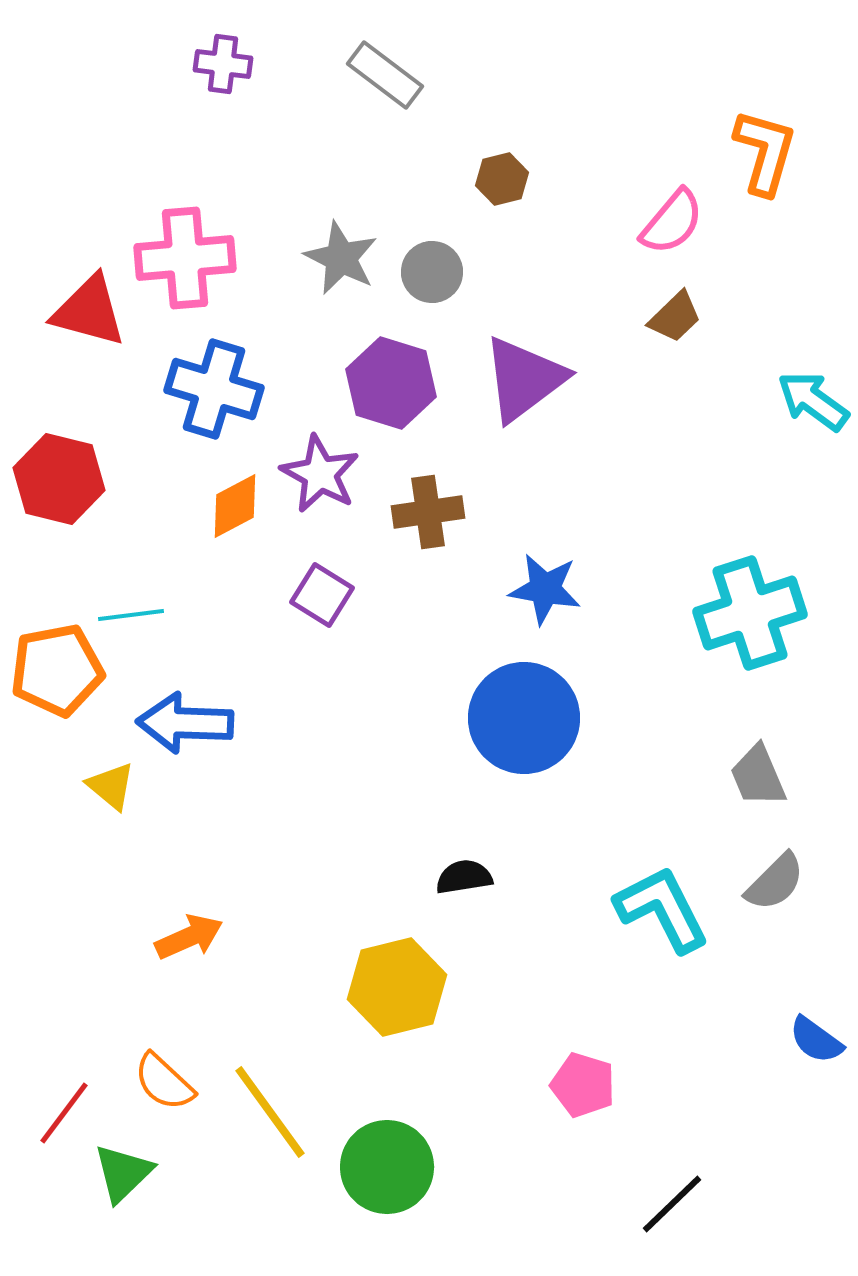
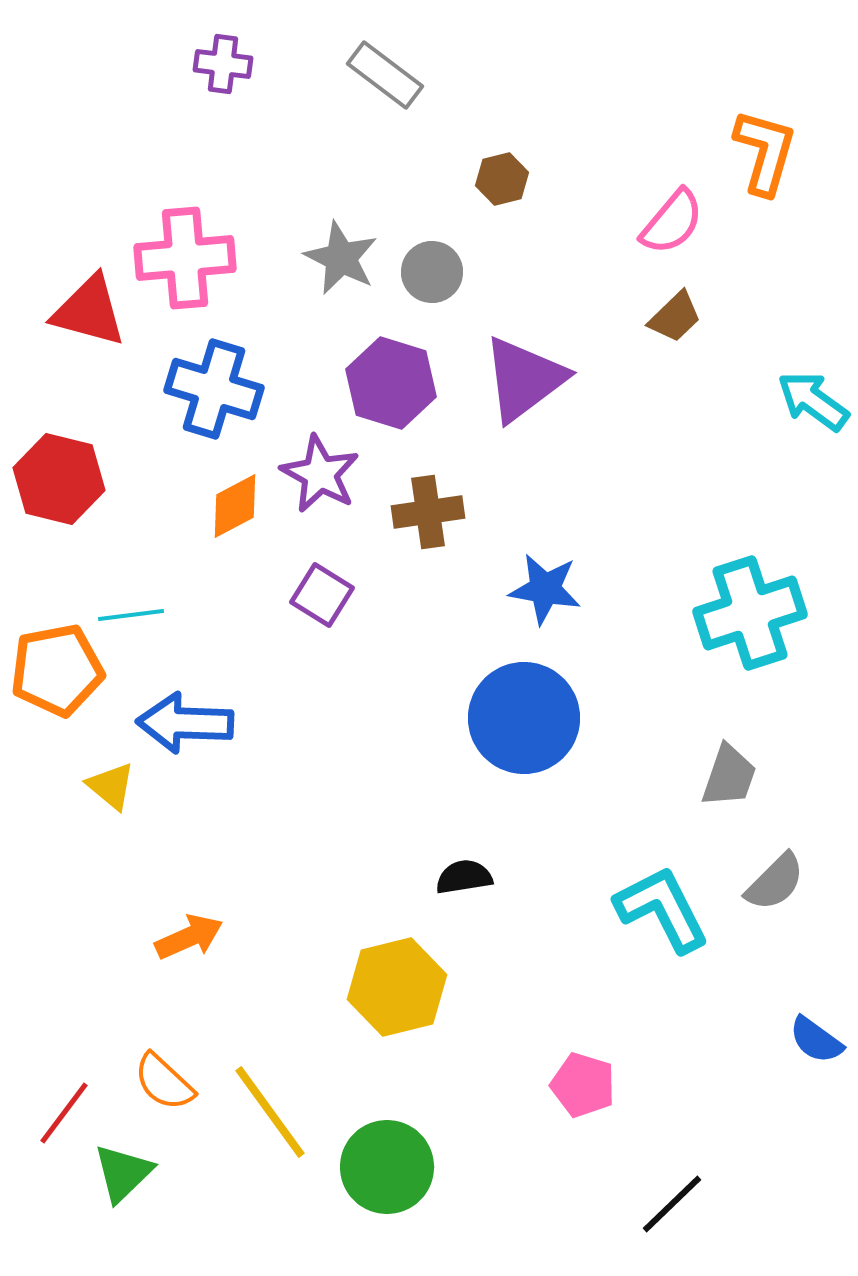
gray trapezoid: moved 29 px left; rotated 138 degrees counterclockwise
